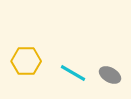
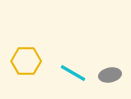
gray ellipse: rotated 40 degrees counterclockwise
